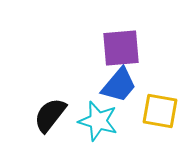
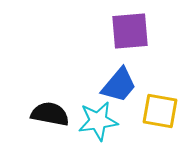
purple square: moved 9 px right, 17 px up
black semicircle: moved 1 px up; rotated 63 degrees clockwise
cyan star: rotated 24 degrees counterclockwise
